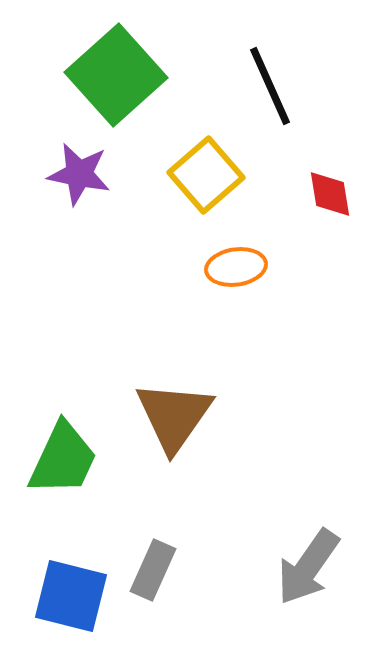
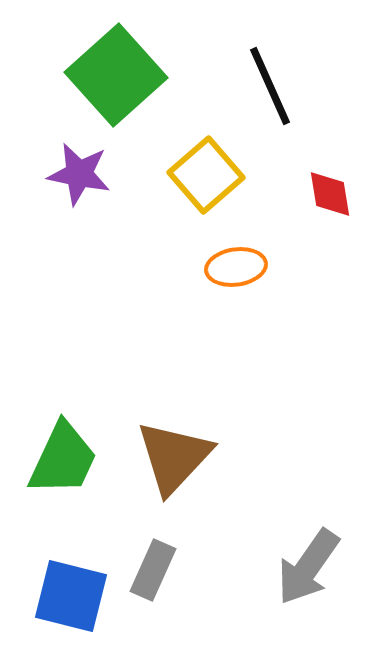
brown triangle: moved 41 px down; rotated 8 degrees clockwise
